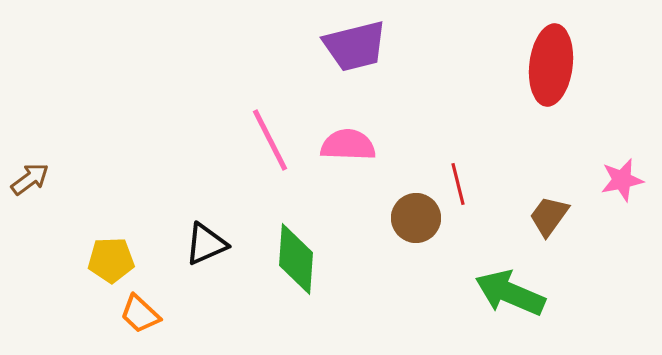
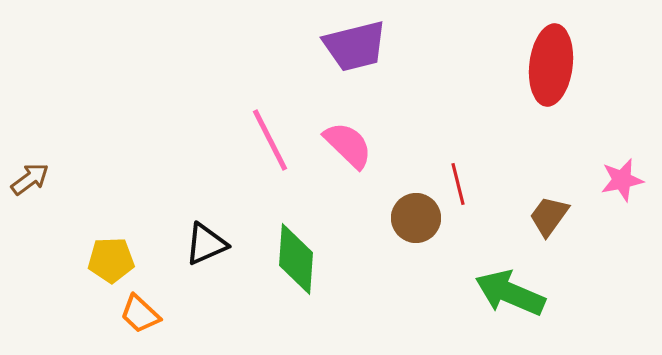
pink semicircle: rotated 42 degrees clockwise
